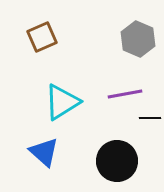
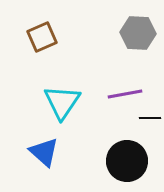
gray hexagon: moved 6 px up; rotated 20 degrees counterclockwise
cyan triangle: rotated 24 degrees counterclockwise
black circle: moved 10 px right
